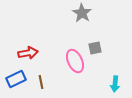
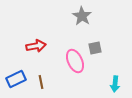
gray star: moved 3 px down
red arrow: moved 8 px right, 7 px up
